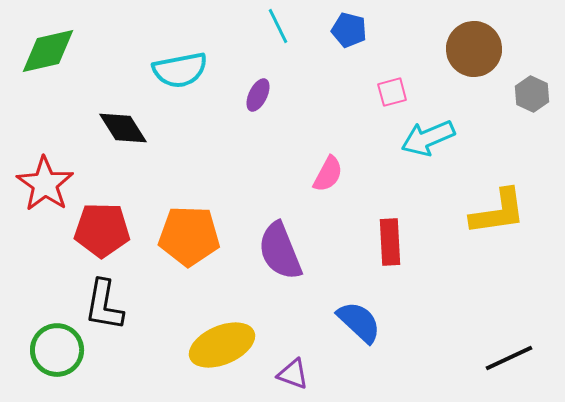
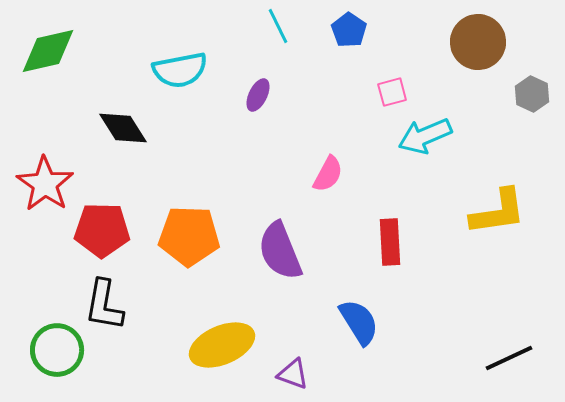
blue pentagon: rotated 20 degrees clockwise
brown circle: moved 4 px right, 7 px up
cyan arrow: moved 3 px left, 2 px up
blue semicircle: rotated 15 degrees clockwise
